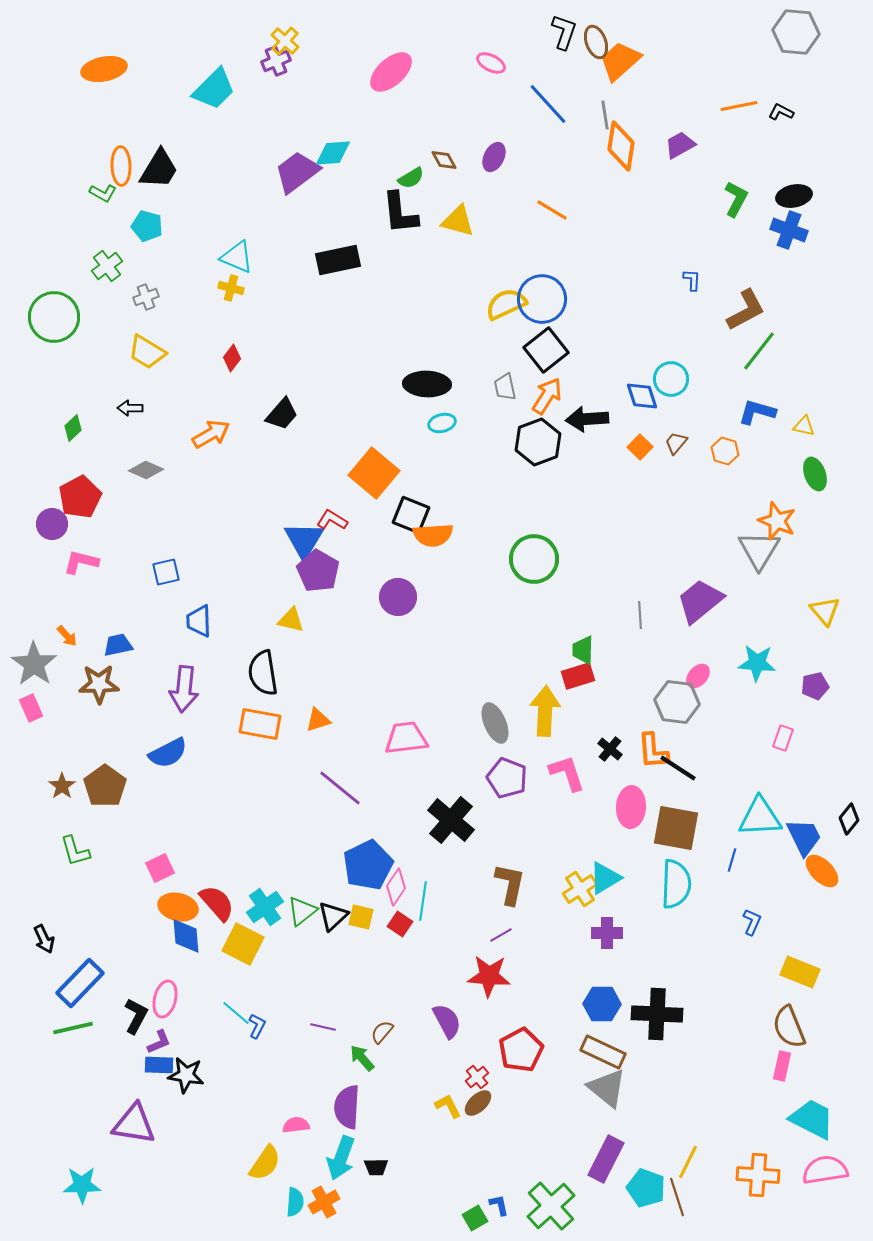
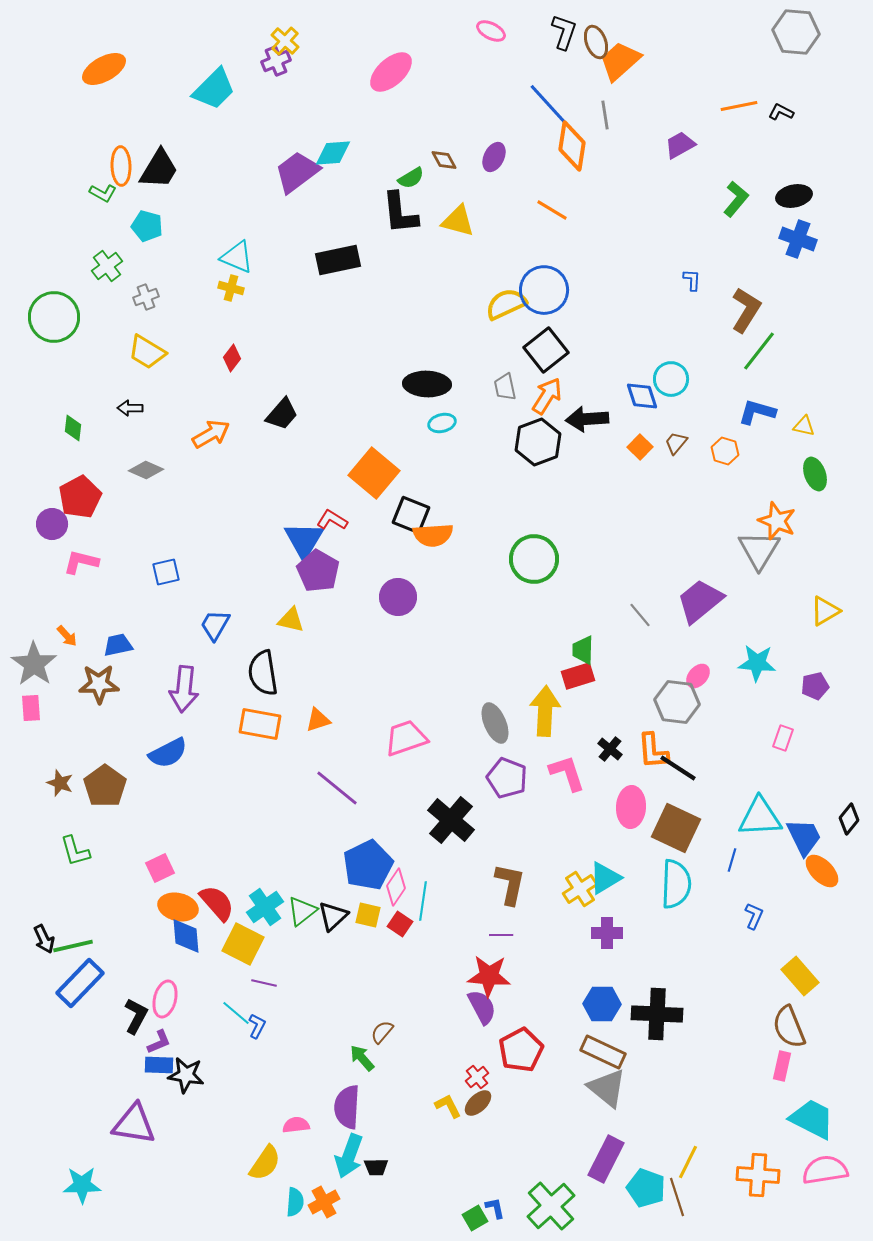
pink ellipse at (491, 63): moved 32 px up
orange ellipse at (104, 69): rotated 18 degrees counterclockwise
orange diamond at (621, 146): moved 49 px left
green L-shape at (736, 199): rotated 12 degrees clockwise
blue cross at (789, 230): moved 9 px right, 9 px down
blue circle at (542, 299): moved 2 px right, 9 px up
brown L-shape at (746, 310): rotated 30 degrees counterclockwise
green diamond at (73, 428): rotated 40 degrees counterclockwise
yellow triangle at (825, 611): rotated 40 degrees clockwise
gray line at (640, 615): rotated 36 degrees counterclockwise
blue trapezoid at (199, 621): moved 16 px right, 4 px down; rotated 32 degrees clockwise
pink rectangle at (31, 708): rotated 20 degrees clockwise
pink trapezoid at (406, 738): rotated 12 degrees counterclockwise
brown star at (62, 786): moved 2 px left, 3 px up; rotated 16 degrees counterclockwise
purple line at (340, 788): moved 3 px left
brown square at (676, 828): rotated 15 degrees clockwise
yellow square at (361, 917): moved 7 px right, 2 px up
blue L-shape at (752, 922): moved 2 px right, 6 px up
purple line at (501, 935): rotated 30 degrees clockwise
yellow rectangle at (800, 972): moved 4 px down; rotated 27 degrees clockwise
purple semicircle at (447, 1021): moved 35 px right, 14 px up
purple line at (323, 1027): moved 59 px left, 44 px up
green line at (73, 1028): moved 82 px up
cyan arrow at (341, 1158): moved 8 px right, 2 px up
blue L-shape at (499, 1205): moved 4 px left, 3 px down
